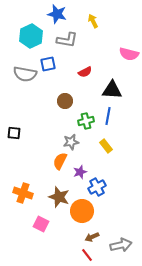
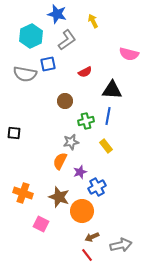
gray L-shape: rotated 45 degrees counterclockwise
